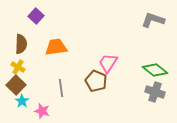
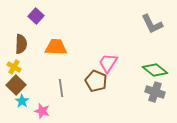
gray L-shape: moved 1 px left, 4 px down; rotated 135 degrees counterclockwise
orange trapezoid: rotated 10 degrees clockwise
yellow cross: moved 4 px left
